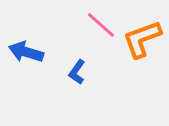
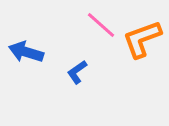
blue L-shape: rotated 20 degrees clockwise
